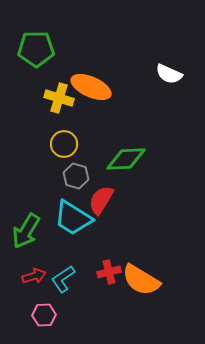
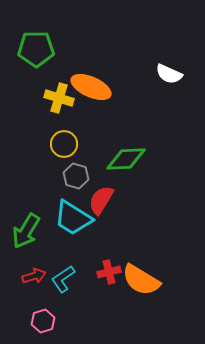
pink hexagon: moved 1 px left, 6 px down; rotated 15 degrees counterclockwise
